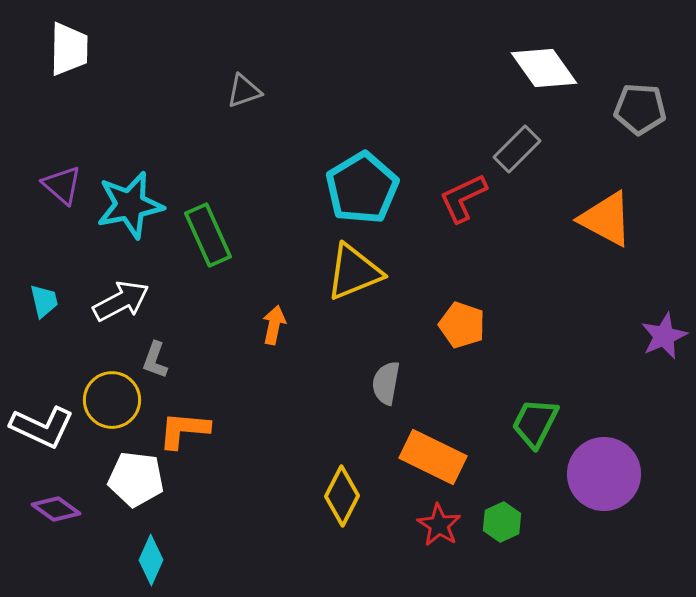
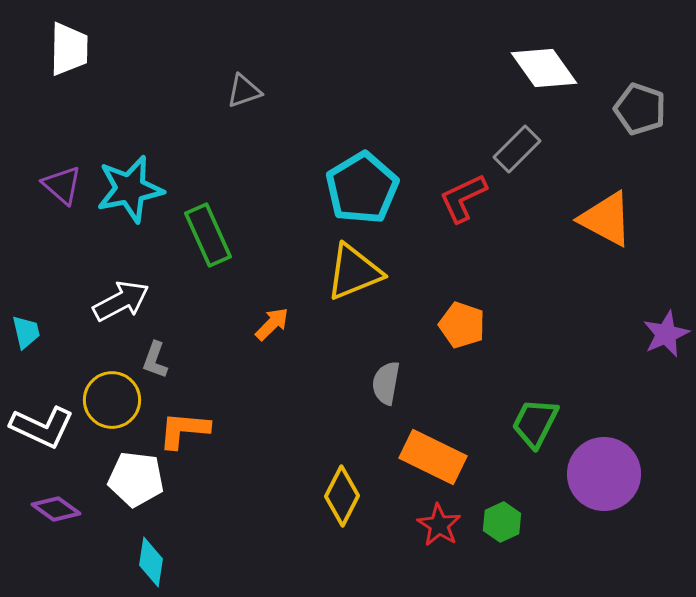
gray pentagon: rotated 15 degrees clockwise
cyan star: moved 16 px up
cyan trapezoid: moved 18 px left, 31 px down
orange arrow: moved 2 px left, 1 px up; rotated 33 degrees clockwise
purple star: moved 2 px right, 2 px up
cyan diamond: moved 2 px down; rotated 15 degrees counterclockwise
